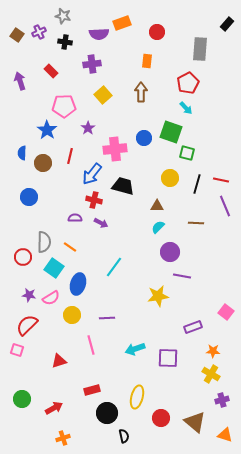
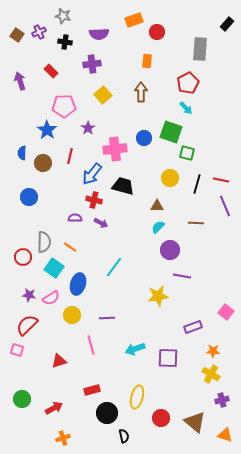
orange rectangle at (122, 23): moved 12 px right, 3 px up
purple circle at (170, 252): moved 2 px up
